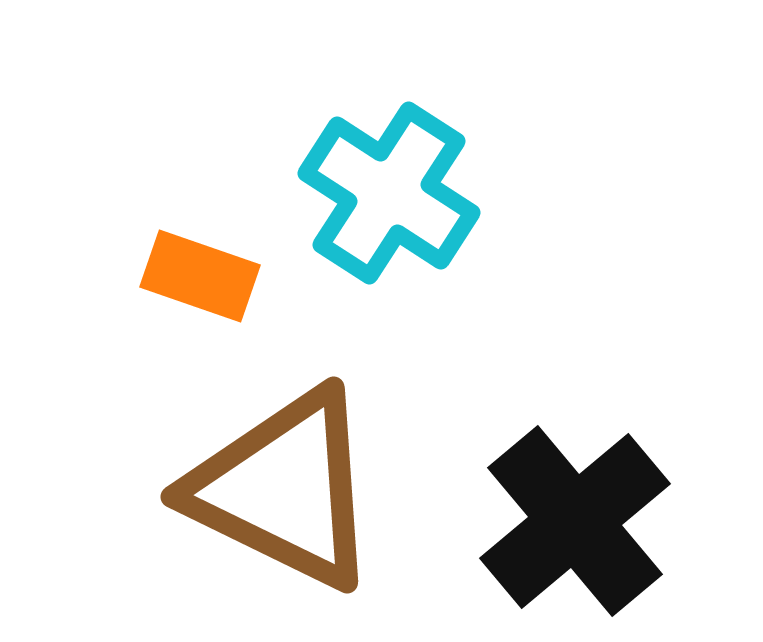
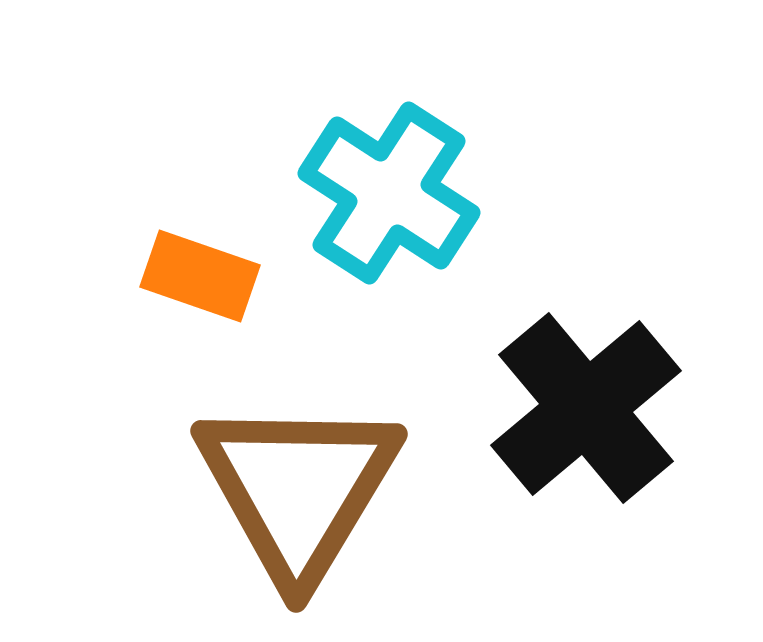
brown triangle: moved 14 px right; rotated 35 degrees clockwise
black cross: moved 11 px right, 113 px up
